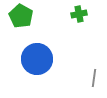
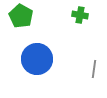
green cross: moved 1 px right, 1 px down; rotated 21 degrees clockwise
gray line: moved 9 px up
